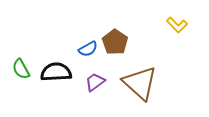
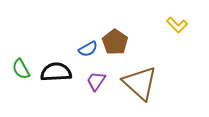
purple trapezoid: moved 1 px right, 1 px up; rotated 20 degrees counterclockwise
